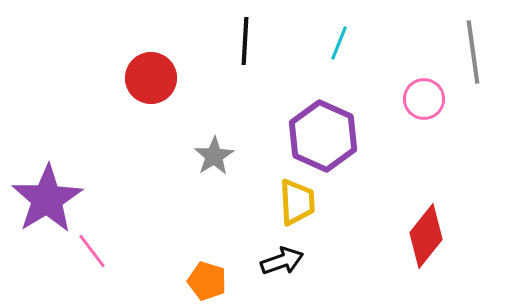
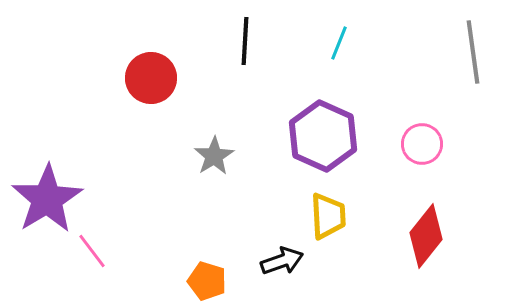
pink circle: moved 2 px left, 45 px down
yellow trapezoid: moved 31 px right, 14 px down
